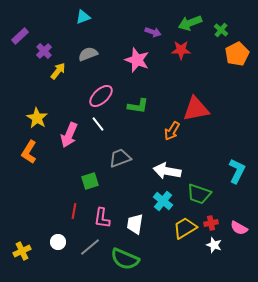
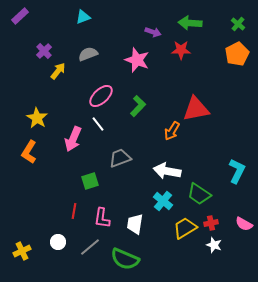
green arrow: rotated 25 degrees clockwise
green cross: moved 17 px right, 6 px up
purple rectangle: moved 20 px up
green L-shape: rotated 55 degrees counterclockwise
pink arrow: moved 4 px right, 4 px down
green trapezoid: rotated 15 degrees clockwise
pink semicircle: moved 5 px right, 4 px up
